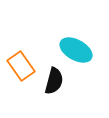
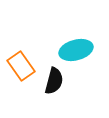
cyan ellipse: rotated 44 degrees counterclockwise
